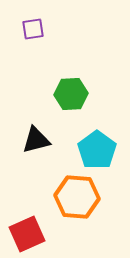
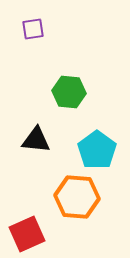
green hexagon: moved 2 px left, 2 px up; rotated 8 degrees clockwise
black triangle: rotated 20 degrees clockwise
